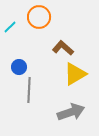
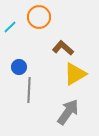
gray arrow: moved 3 px left; rotated 36 degrees counterclockwise
